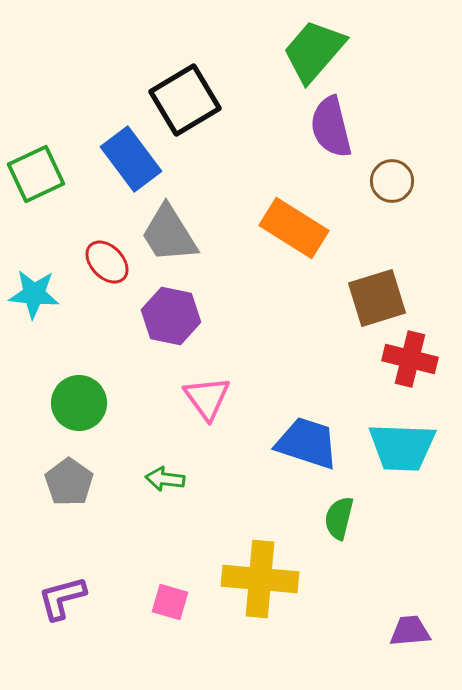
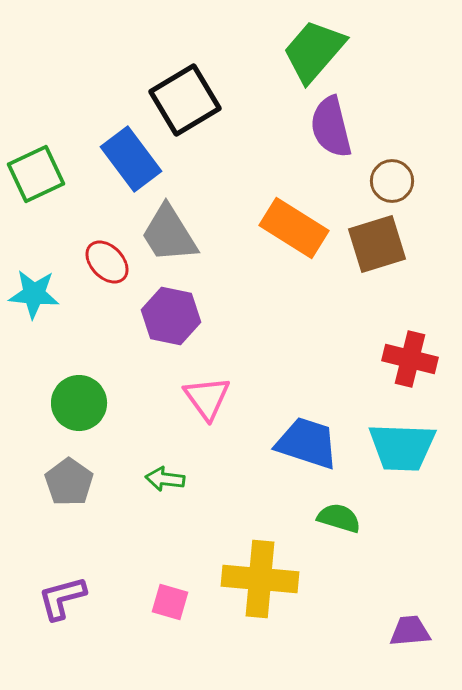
brown square: moved 54 px up
green semicircle: rotated 93 degrees clockwise
